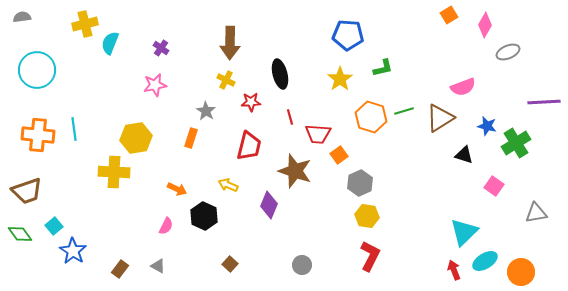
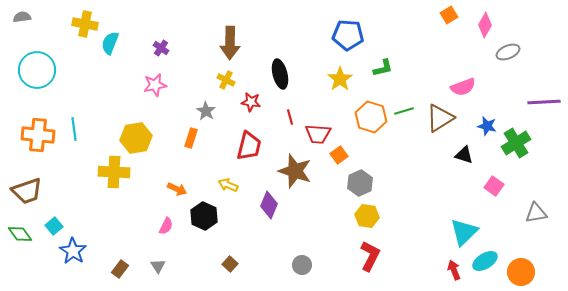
yellow cross at (85, 24): rotated 25 degrees clockwise
red star at (251, 102): rotated 12 degrees clockwise
gray triangle at (158, 266): rotated 28 degrees clockwise
